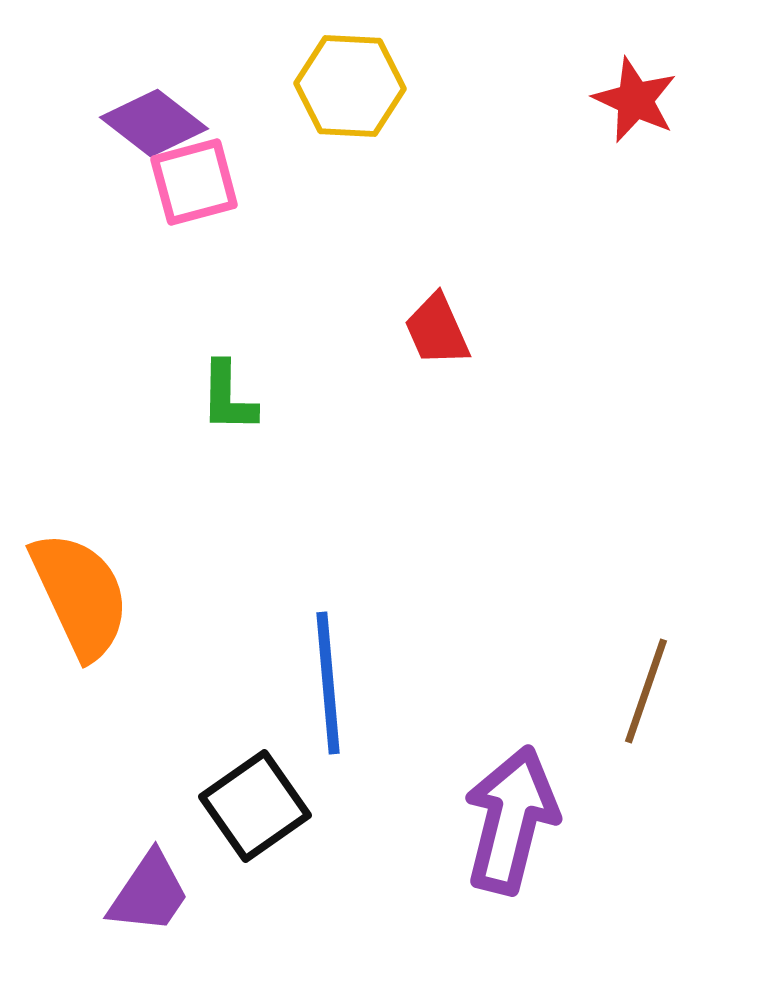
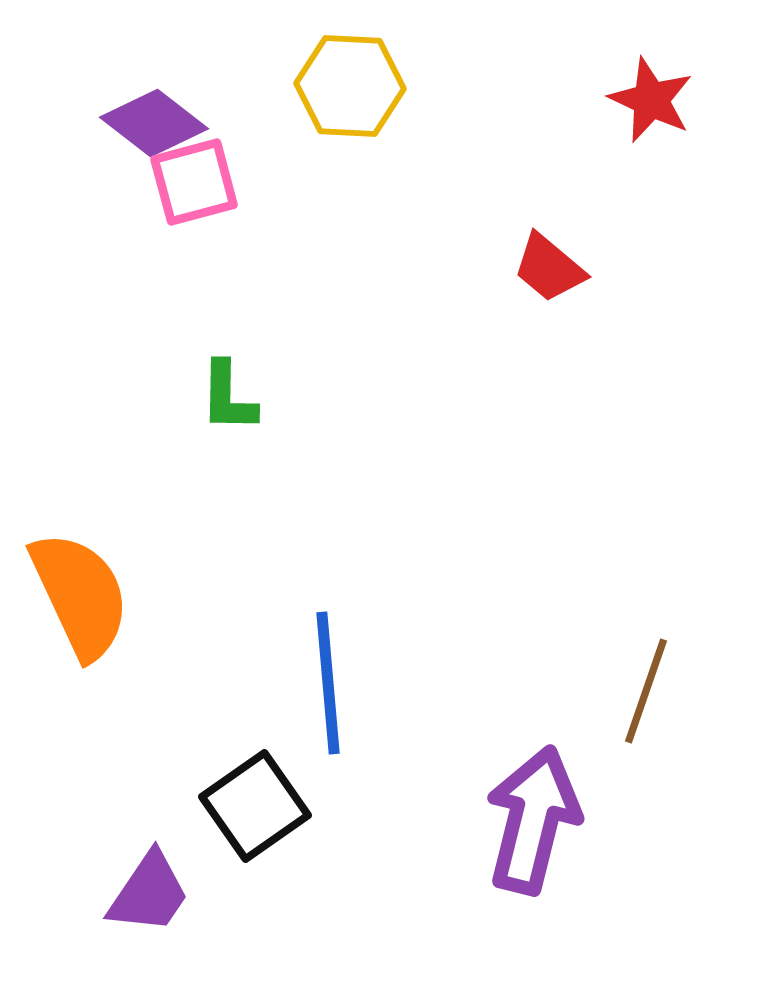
red star: moved 16 px right
red trapezoid: moved 112 px right, 62 px up; rotated 26 degrees counterclockwise
purple arrow: moved 22 px right
